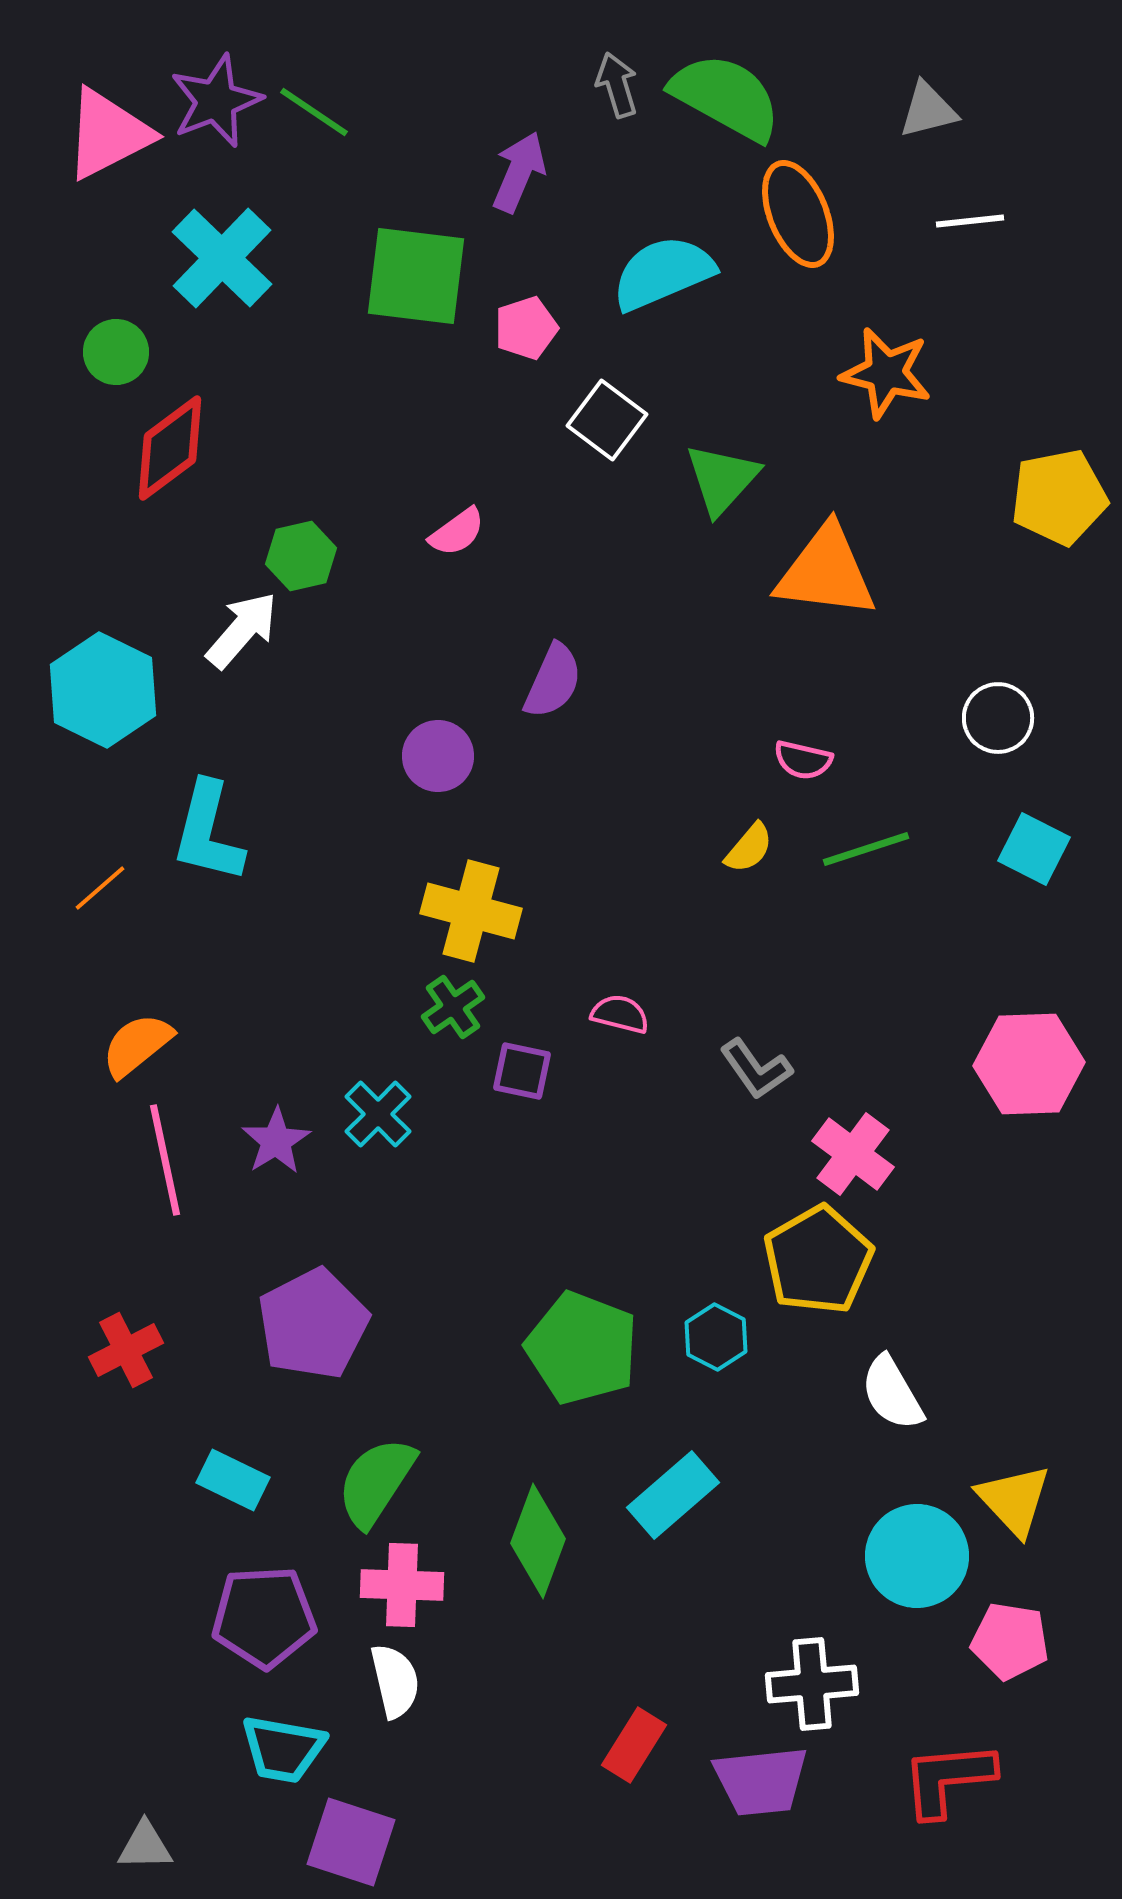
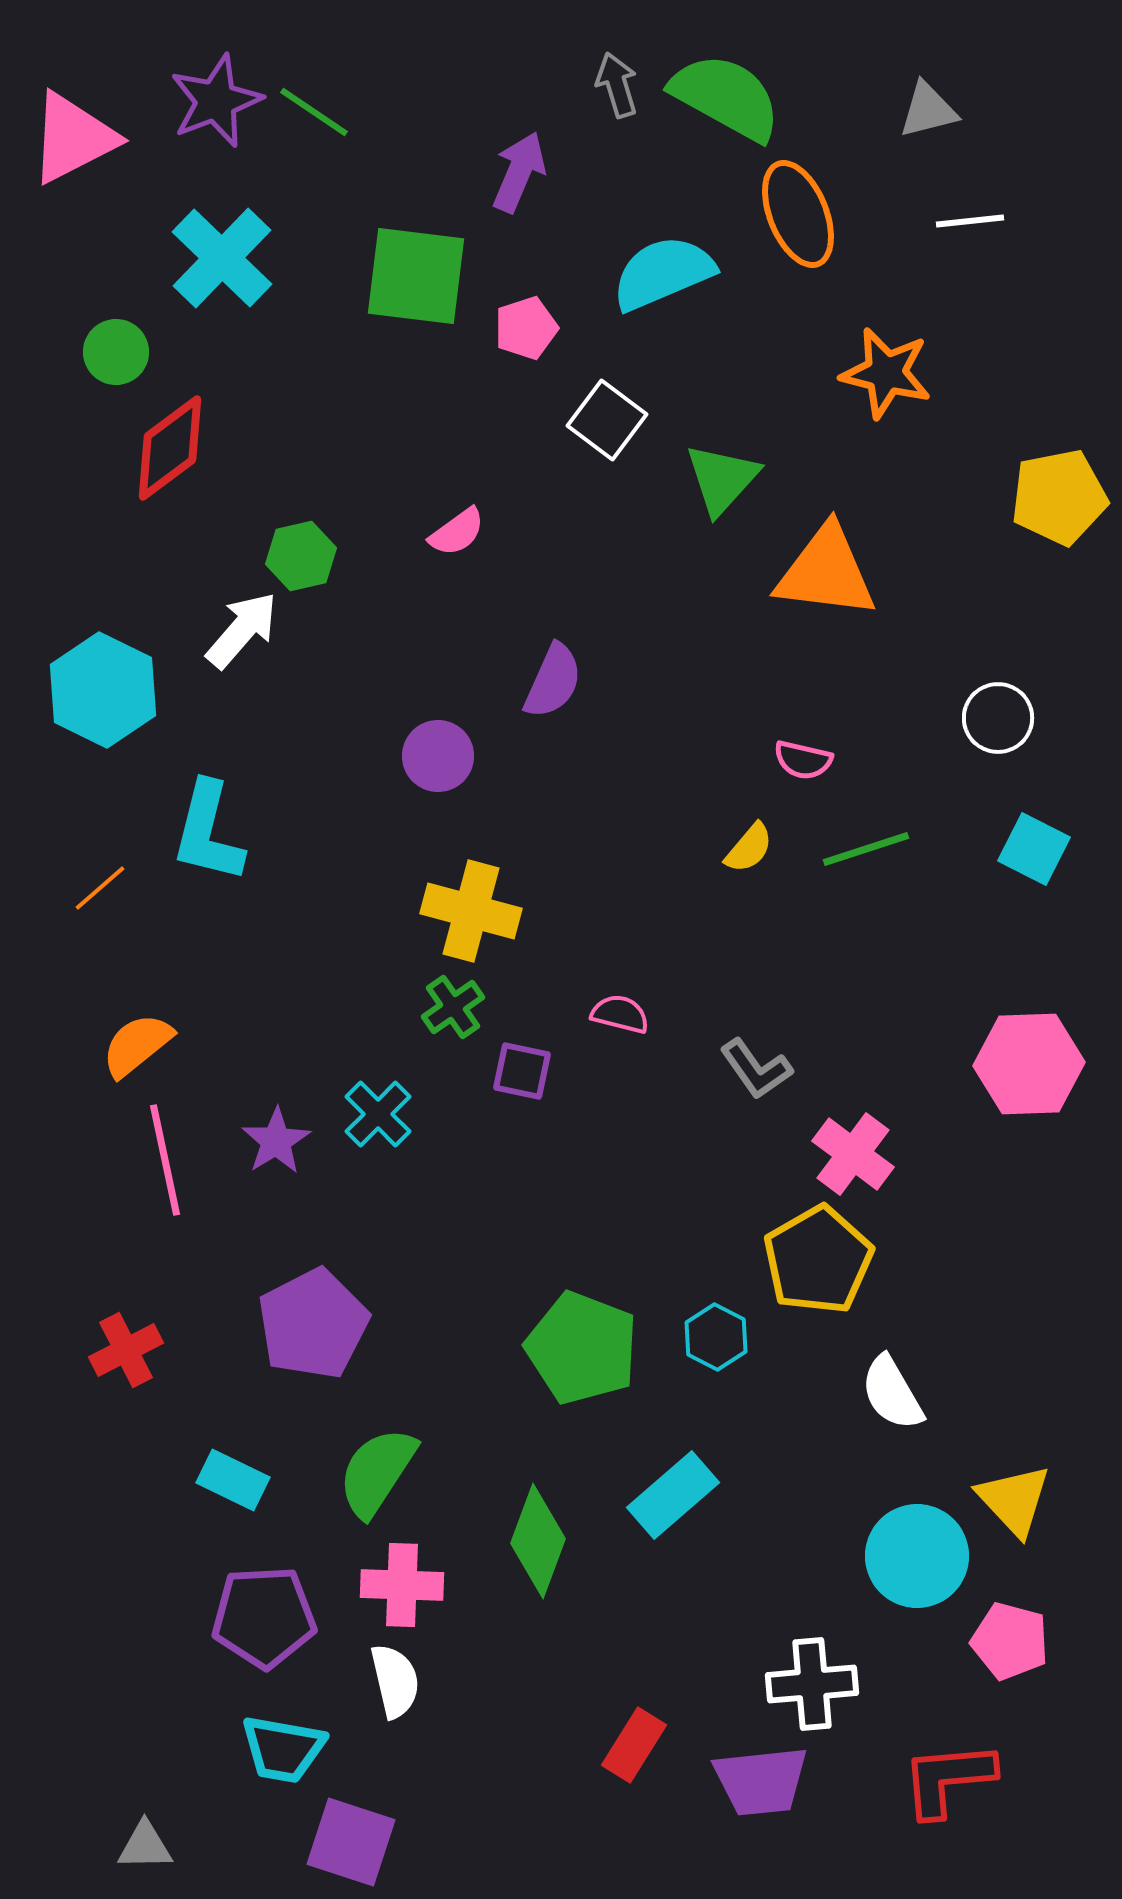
pink triangle at (108, 134): moved 35 px left, 4 px down
green semicircle at (376, 1482): moved 1 px right, 10 px up
pink pentagon at (1010, 1641): rotated 6 degrees clockwise
